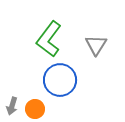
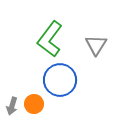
green L-shape: moved 1 px right
orange circle: moved 1 px left, 5 px up
